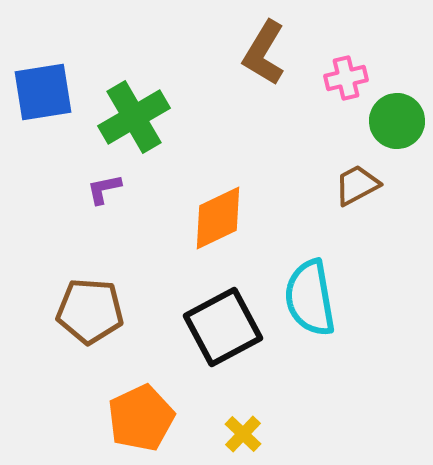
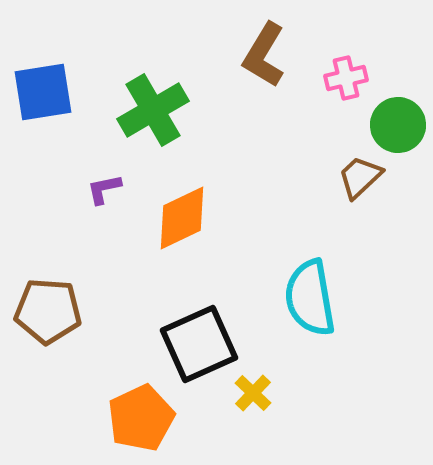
brown L-shape: moved 2 px down
green cross: moved 19 px right, 7 px up
green circle: moved 1 px right, 4 px down
brown trapezoid: moved 3 px right, 8 px up; rotated 15 degrees counterclockwise
orange diamond: moved 36 px left
brown pentagon: moved 42 px left
black square: moved 24 px left, 17 px down; rotated 4 degrees clockwise
yellow cross: moved 10 px right, 41 px up
